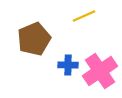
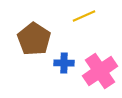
brown pentagon: rotated 16 degrees counterclockwise
blue cross: moved 4 px left, 2 px up
